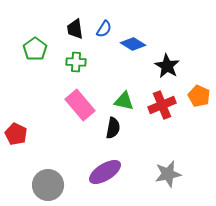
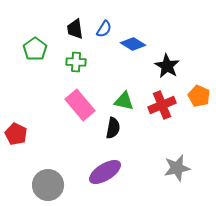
gray star: moved 9 px right, 6 px up
